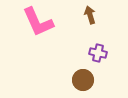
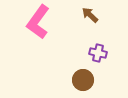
brown arrow: rotated 30 degrees counterclockwise
pink L-shape: rotated 60 degrees clockwise
